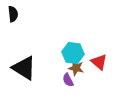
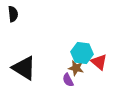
cyan hexagon: moved 9 px right
